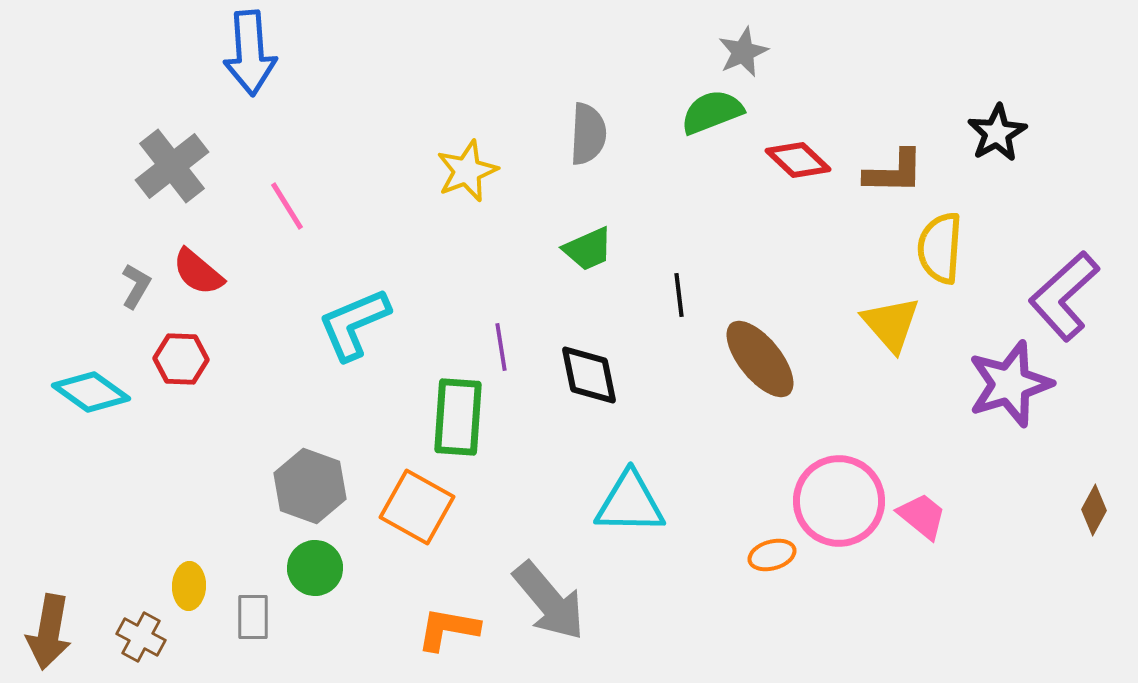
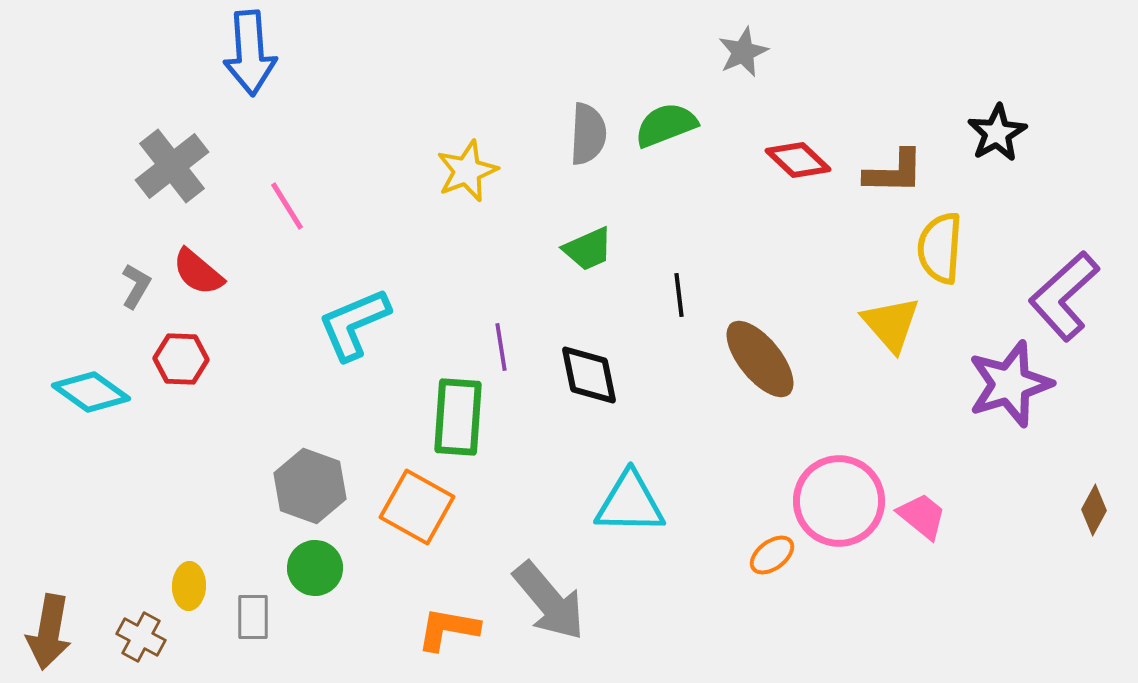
green semicircle: moved 46 px left, 13 px down
orange ellipse: rotated 21 degrees counterclockwise
